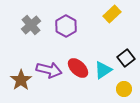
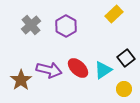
yellow rectangle: moved 2 px right
